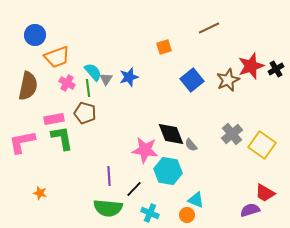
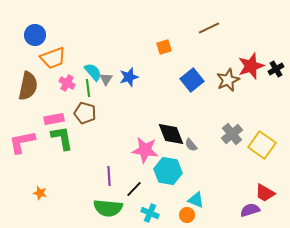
orange trapezoid: moved 4 px left, 1 px down
